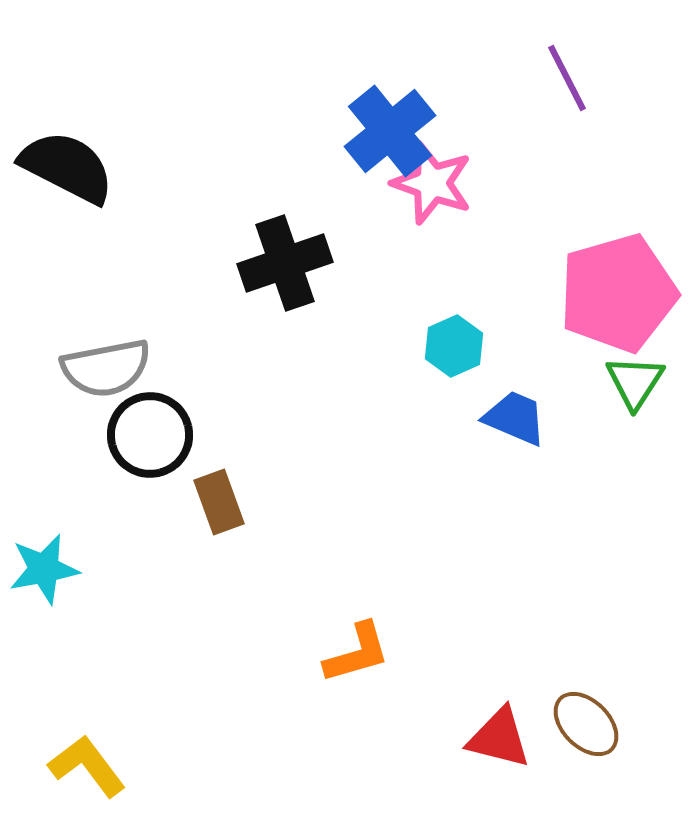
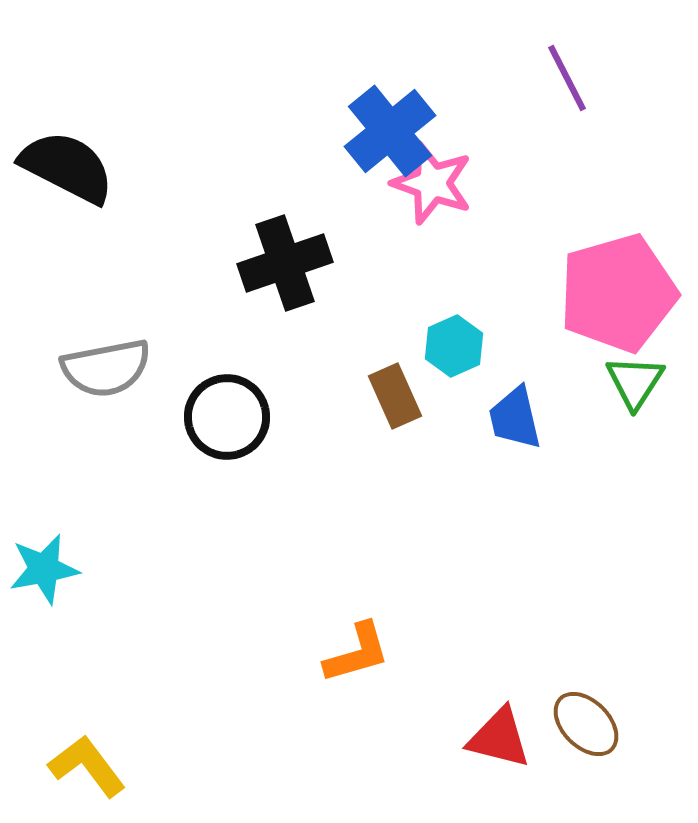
blue trapezoid: rotated 126 degrees counterclockwise
black circle: moved 77 px right, 18 px up
brown rectangle: moved 176 px right, 106 px up; rotated 4 degrees counterclockwise
